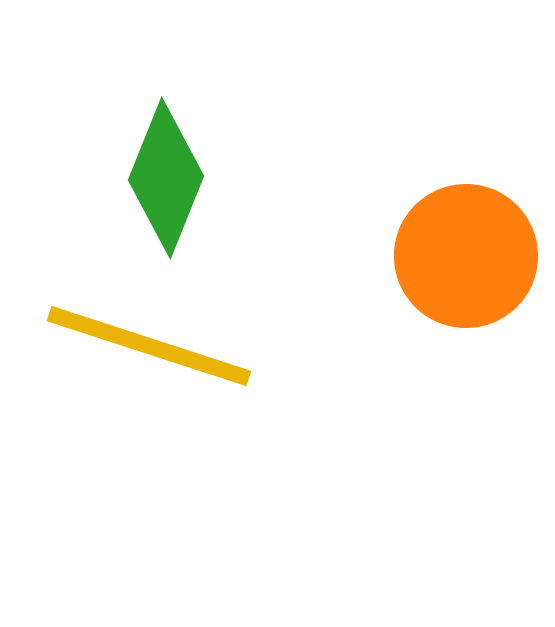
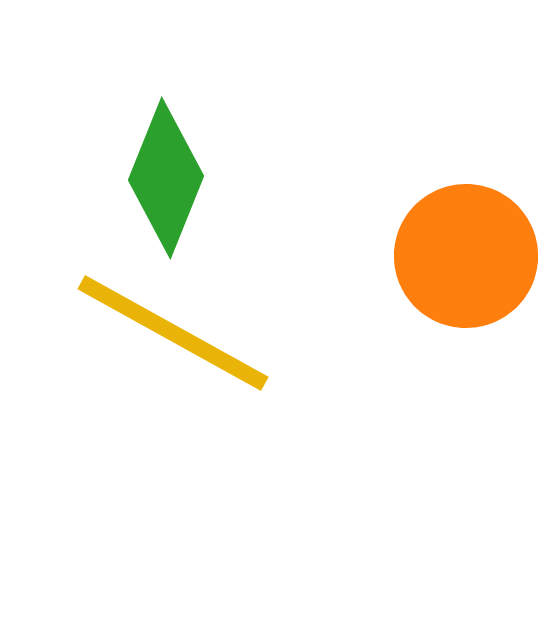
yellow line: moved 24 px right, 13 px up; rotated 11 degrees clockwise
